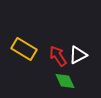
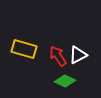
yellow rectangle: rotated 15 degrees counterclockwise
green diamond: rotated 40 degrees counterclockwise
